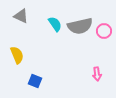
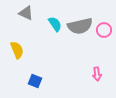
gray triangle: moved 5 px right, 3 px up
pink circle: moved 1 px up
yellow semicircle: moved 5 px up
